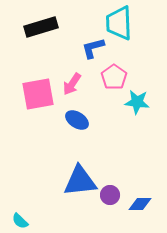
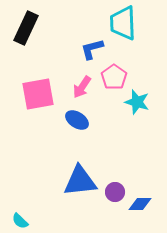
cyan trapezoid: moved 4 px right
black rectangle: moved 15 px left, 1 px down; rotated 48 degrees counterclockwise
blue L-shape: moved 1 px left, 1 px down
pink arrow: moved 10 px right, 3 px down
cyan star: rotated 10 degrees clockwise
purple circle: moved 5 px right, 3 px up
